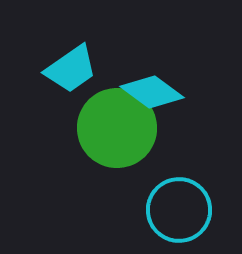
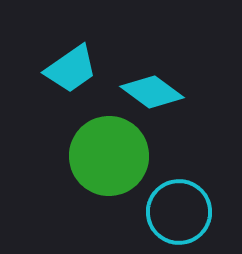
green circle: moved 8 px left, 28 px down
cyan circle: moved 2 px down
